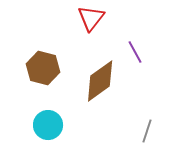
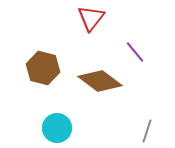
purple line: rotated 10 degrees counterclockwise
brown diamond: rotated 72 degrees clockwise
cyan circle: moved 9 px right, 3 px down
